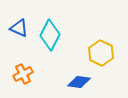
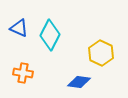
orange cross: moved 1 px up; rotated 36 degrees clockwise
